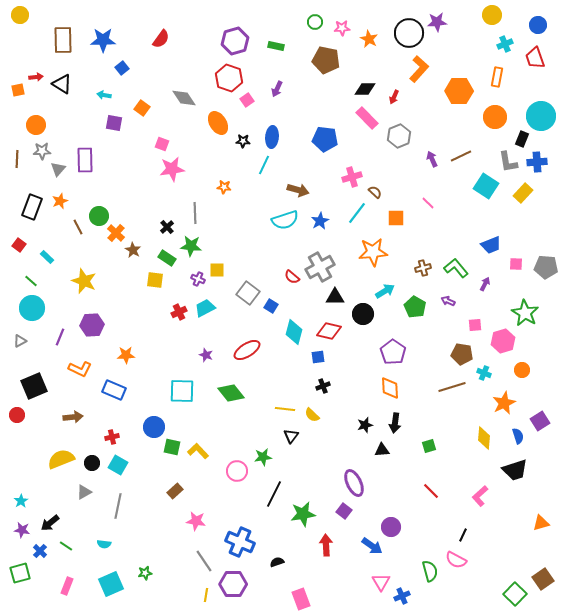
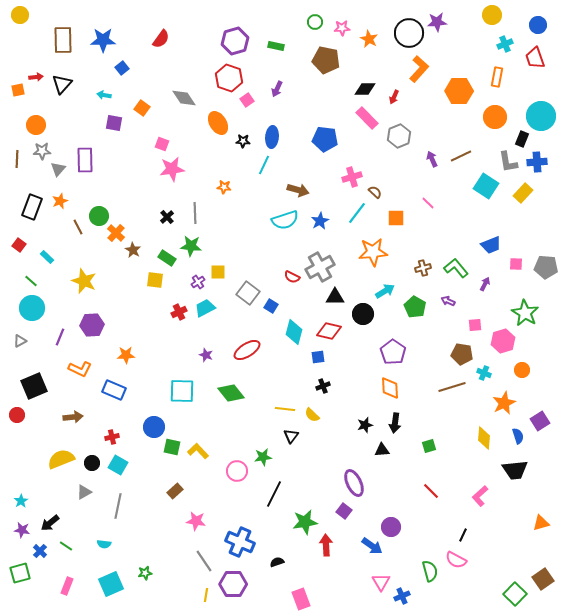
black triangle at (62, 84): rotated 40 degrees clockwise
black cross at (167, 227): moved 10 px up
yellow square at (217, 270): moved 1 px right, 2 px down
red semicircle at (292, 277): rotated 14 degrees counterclockwise
purple cross at (198, 279): moved 3 px down; rotated 32 degrees clockwise
black trapezoid at (515, 470): rotated 12 degrees clockwise
green star at (303, 514): moved 2 px right, 8 px down
